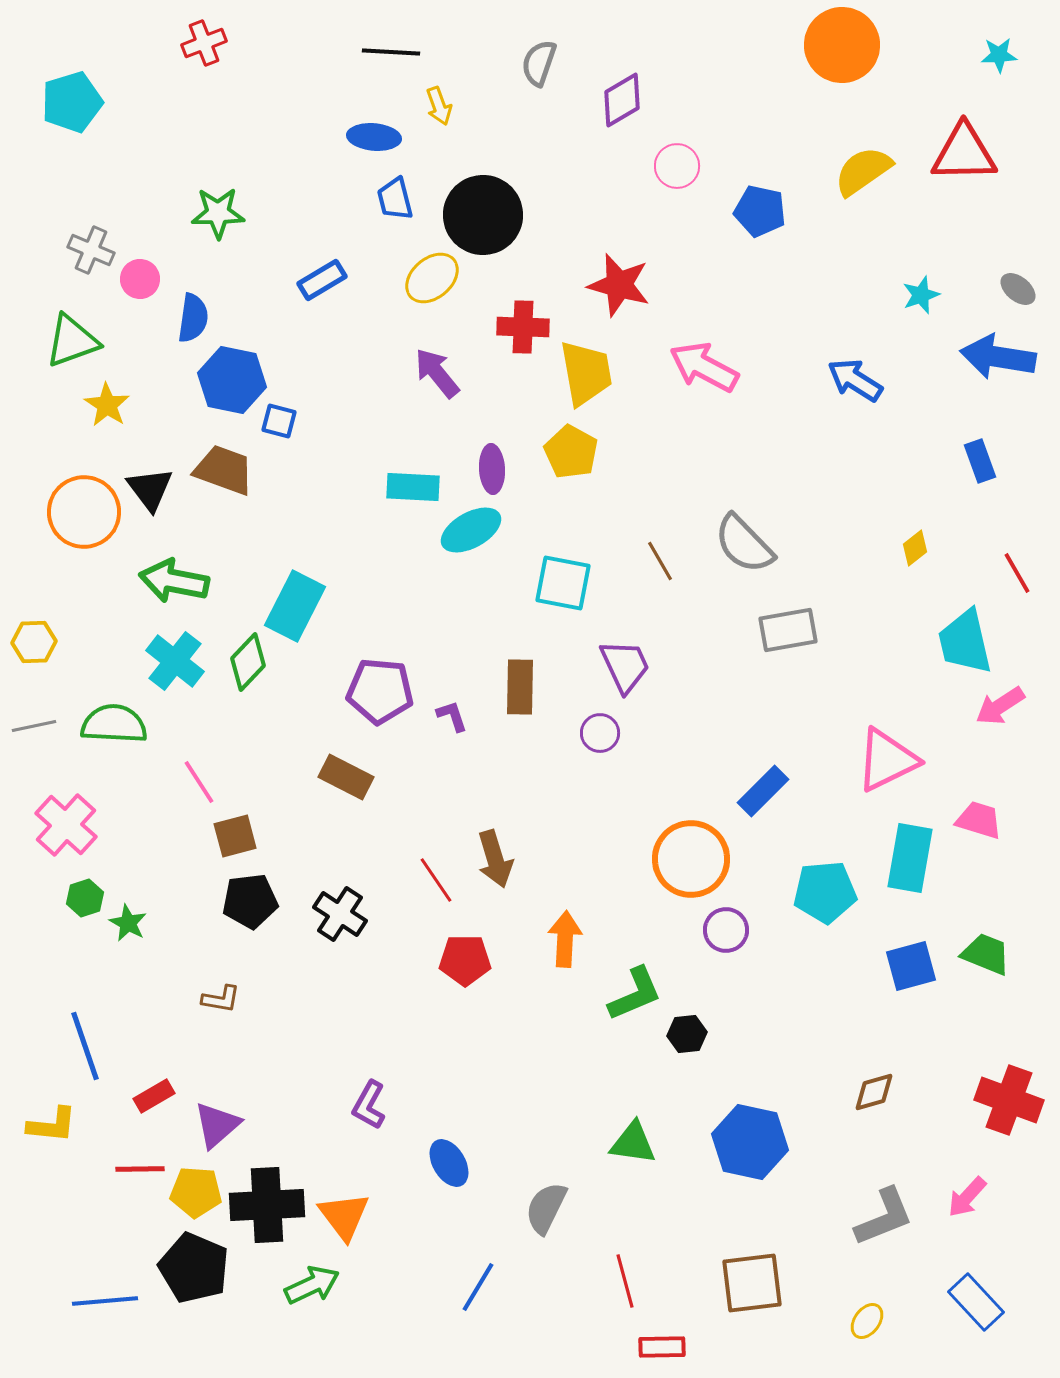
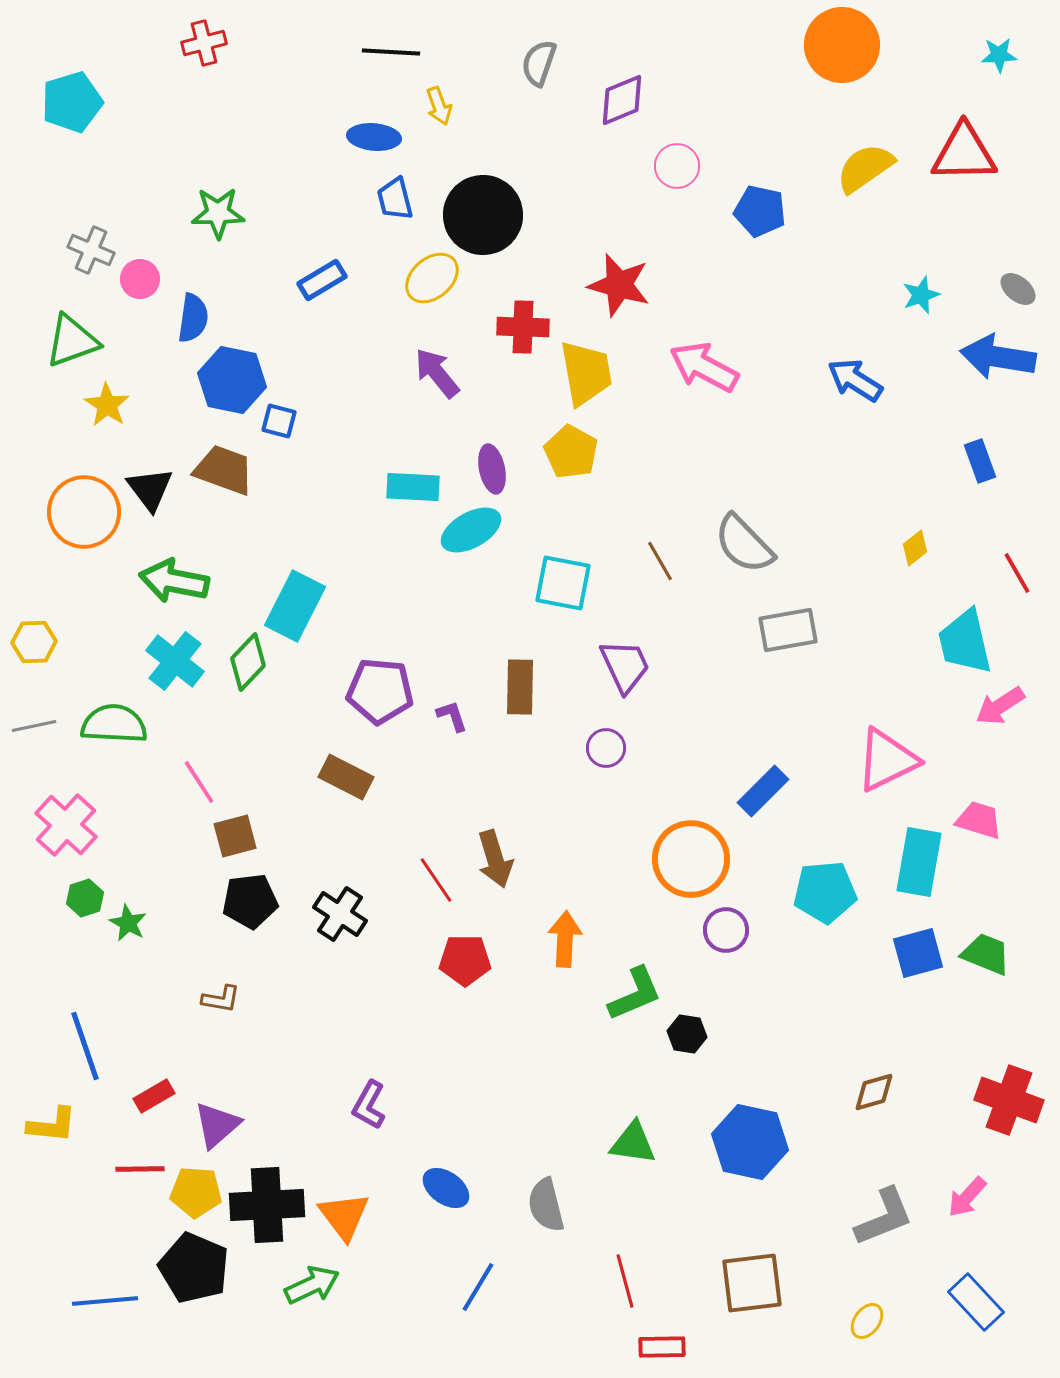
red cross at (204, 43): rotated 6 degrees clockwise
purple diamond at (622, 100): rotated 8 degrees clockwise
yellow semicircle at (863, 171): moved 2 px right, 3 px up
purple ellipse at (492, 469): rotated 9 degrees counterclockwise
purple circle at (600, 733): moved 6 px right, 15 px down
cyan rectangle at (910, 858): moved 9 px right, 4 px down
blue square at (911, 966): moved 7 px right, 13 px up
black hexagon at (687, 1034): rotated 15 degrees clockwise
blue ellipse at (449, 1163): moved 3 px left, 25 px down; rotated 24 degrees counterclockwise
gray semicircle at (546, 1208): moved 3 px up; rotated 40 degrees counterclockwise
